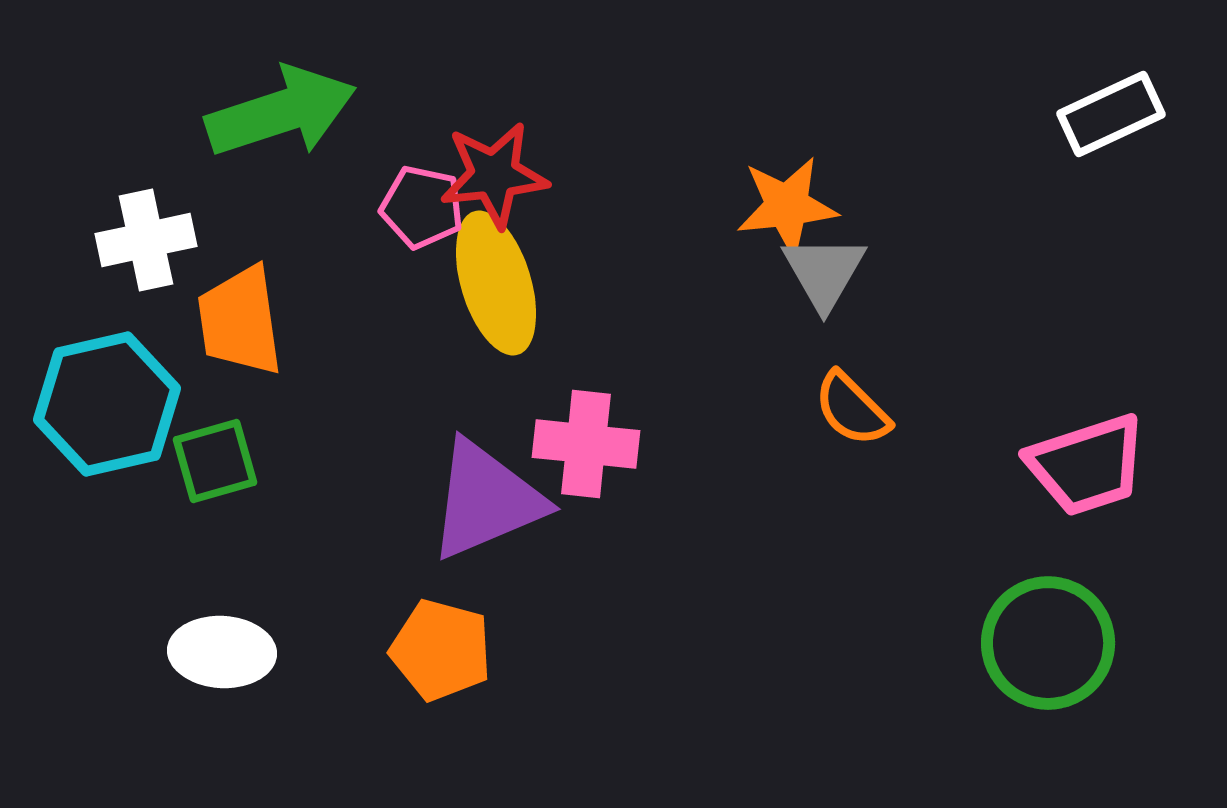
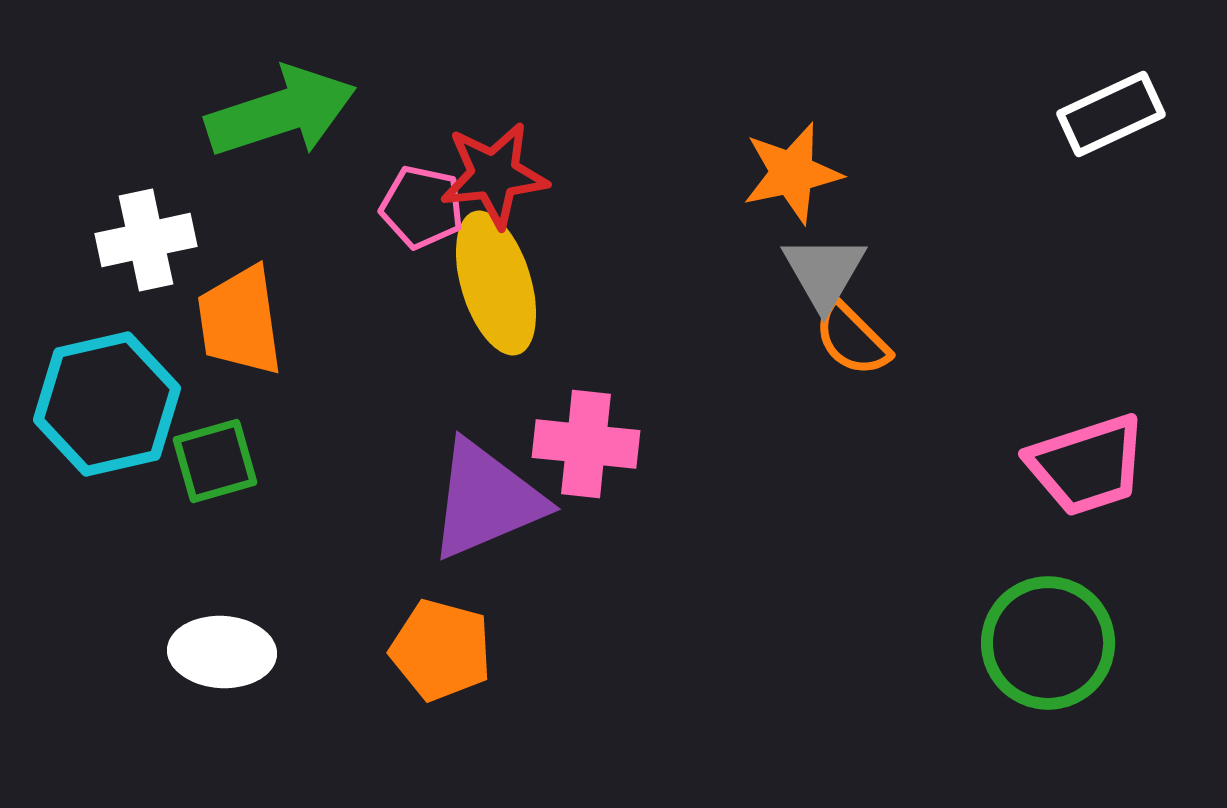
orange star: moved 5 px right, 33 px up; rotated 6 degrees counterclockwise
orange semicircle: moved 70 px up
